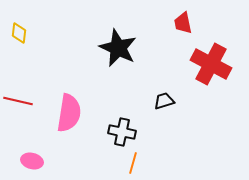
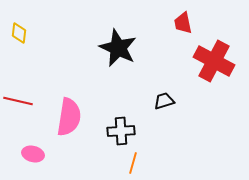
red cross: moved 3 px right, 3 px up
pink semicircle: moved 4 px down
black cross: moved 1 px left, 1 px up; rotated 16 degrees counterclockwise
pink ellipse: moved 1 px right, 7 px up
